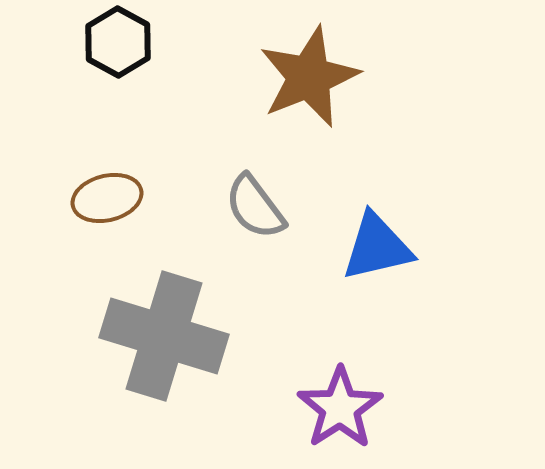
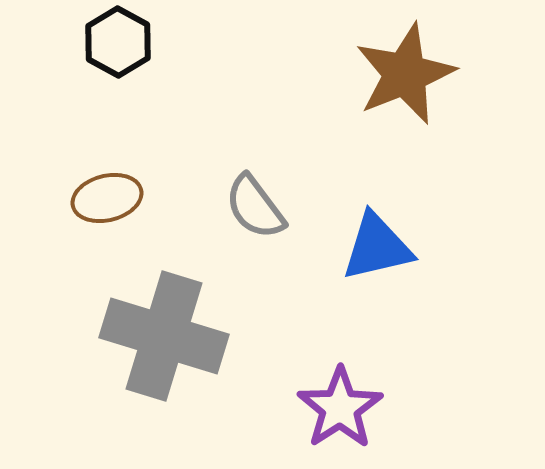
brown star: moved 96 px right, 3 px up
